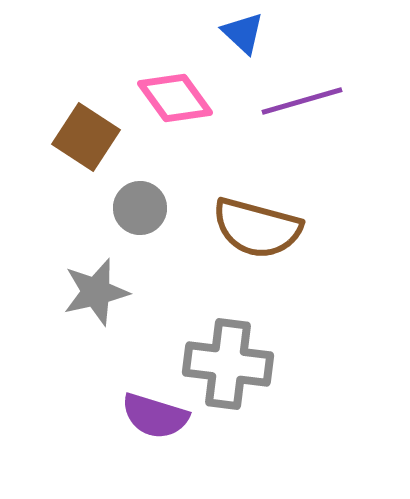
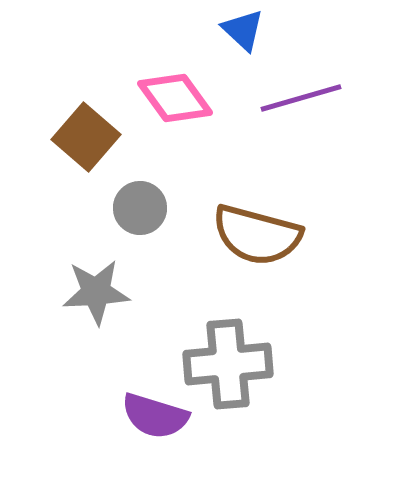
blue triangle: moved 3 px up
purple line: moved 1 px left, 3 px up
brown square: rotated 8 degrees clockwise
brown semicircle: moved 7 px down
gray star: rotated 10 degrees clockwise
gray cross: rotated 12 degrees counterclockwise
